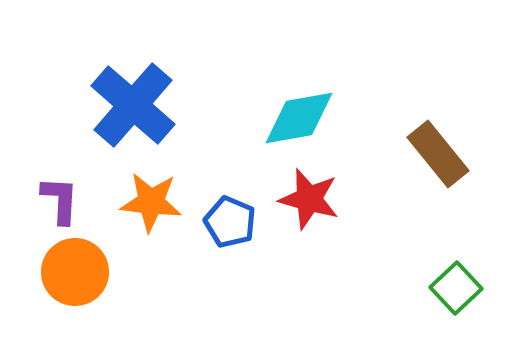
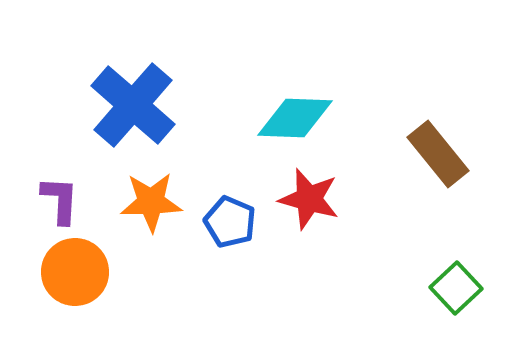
cyan diamond: moved 4 px left; rotated 12 degrees clockwise
orange star: rotated 8 degrees counterclockwise
